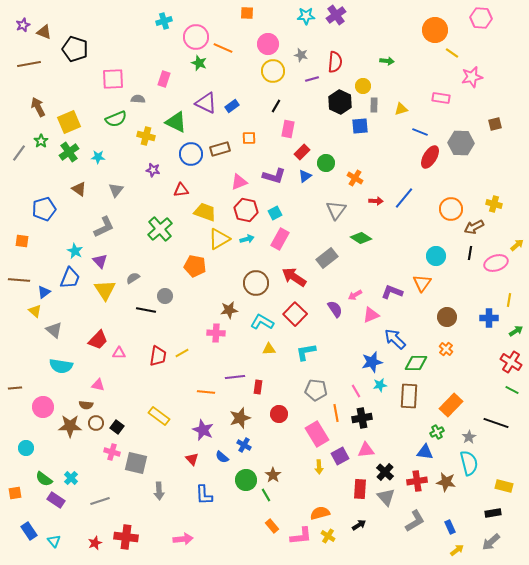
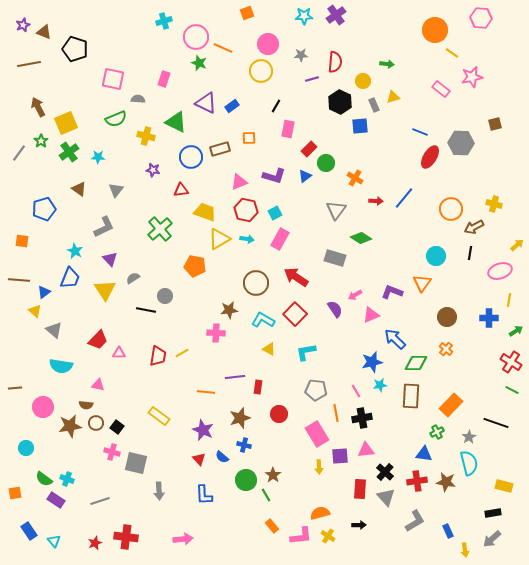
orange square at (247, 13): rotated 24 degrees counterclockwise
cyan star at (306, 16): moved 2 px left
gray star at (301, 55): rotated 16 degrees counterclockwise
green arrow at (387, 61): moved 3 px down
yellow circle at (273, 71): moved 12 px left
pink square at (113, 79): rotated 15 degrees clockwise
yellow circle at (363, 86): moved 5 px up
pink rectangle at (441, 98): moved 9 px up; rotated 30 degrees clockwise
gray rectangle at (374, 105): rotated 24 degrees counterclockwise
yellow triangle at (401, 109): moved 8 px left, 12 px up
yellow square at (69, 122): moved 3 px left, 1 px down
red rectangle at (302, 152): moved 7 px right, 3 px up
blue circle at (191, 154): moved 3 px down
cyan arrow at (247, 239): rotated 24 degrees clockwise
gray rectangle at (327, 258): moved 8 px right; rotated 55 degrees clockwise
purple triangle at (100, 261): moved 10 px right, 2 px up
pink ellipse at (496, 263): moved 4 px right, 8 px down
red arrow at (294, 277): moved 2 px right
cyan L-shape at (262, 322): moved 1 px right, 2 px up
yellow triangle at (269, 349): rotated 32 degrees clockwise
brown rectangle at (409, 396): moved 2 px right
brown star at (70, 426): rotated 10 degrees counterclockwise
blue cross at (244, 445): rotated 16 degrees counterclockwise
blue triangle at (425, 452): moved 1 px left, 2 px down
purple square at (340, 456): rotated 24 degrees clockwise
red triangle at (192, 459): moved 7 px right
cyan cross at (71, 478): moved 4 px left, 1 px down; rotated 24 degrees counterclockwise
black arrow at (359, 525): rotated 32 degrees clockwise
blue rectangle at (450, 527): moved 2 px left, 4 px down
gray arrow at (491, 542): moved 1 px right, 3 px up
yellow arrow at (457, 550): moved 8 px right; rotated 120 degrees clockwise
